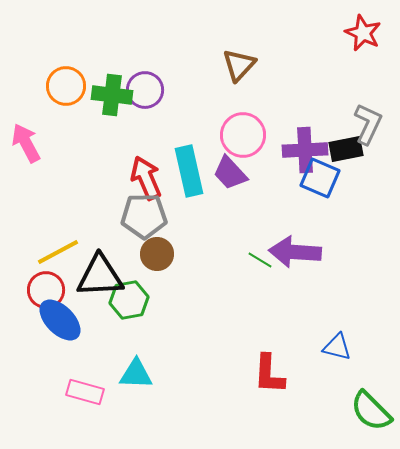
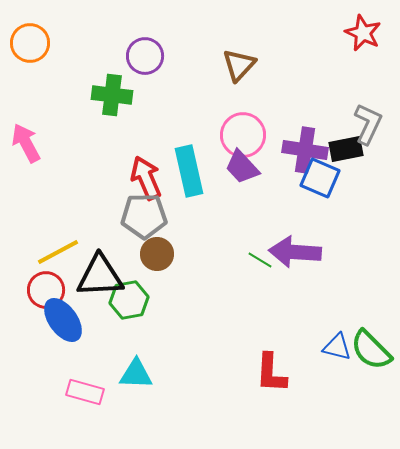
orange circle: moved 36 px left, 43 px up
purple circle: moved 34 px up
purple cross: rotated 12 degrees clockwise
purple trapezoid: moved 12 px right, 6 px up
blue ellipse: moved 3 px right; rotated 9 degrees clockwise
red L-shape: moved 2 px right, 1 px up
green semicircle: moved 61 px up
